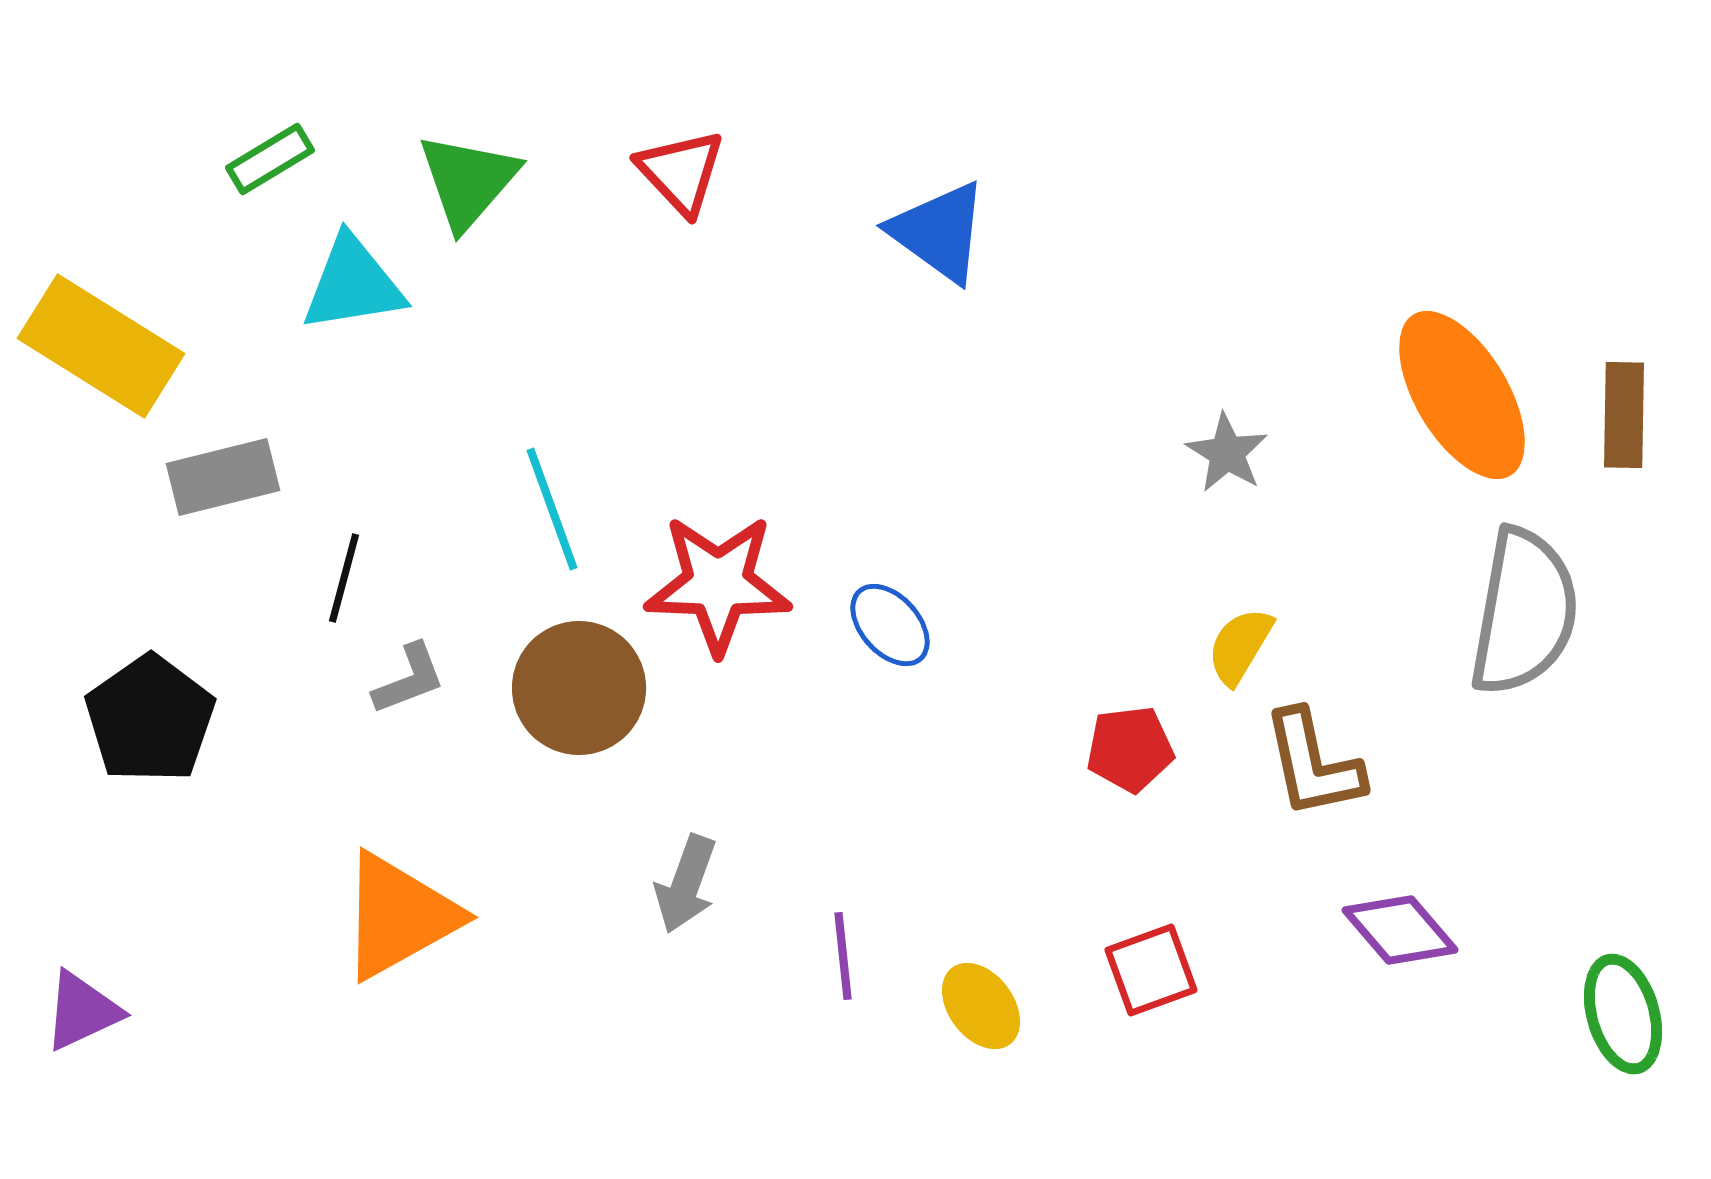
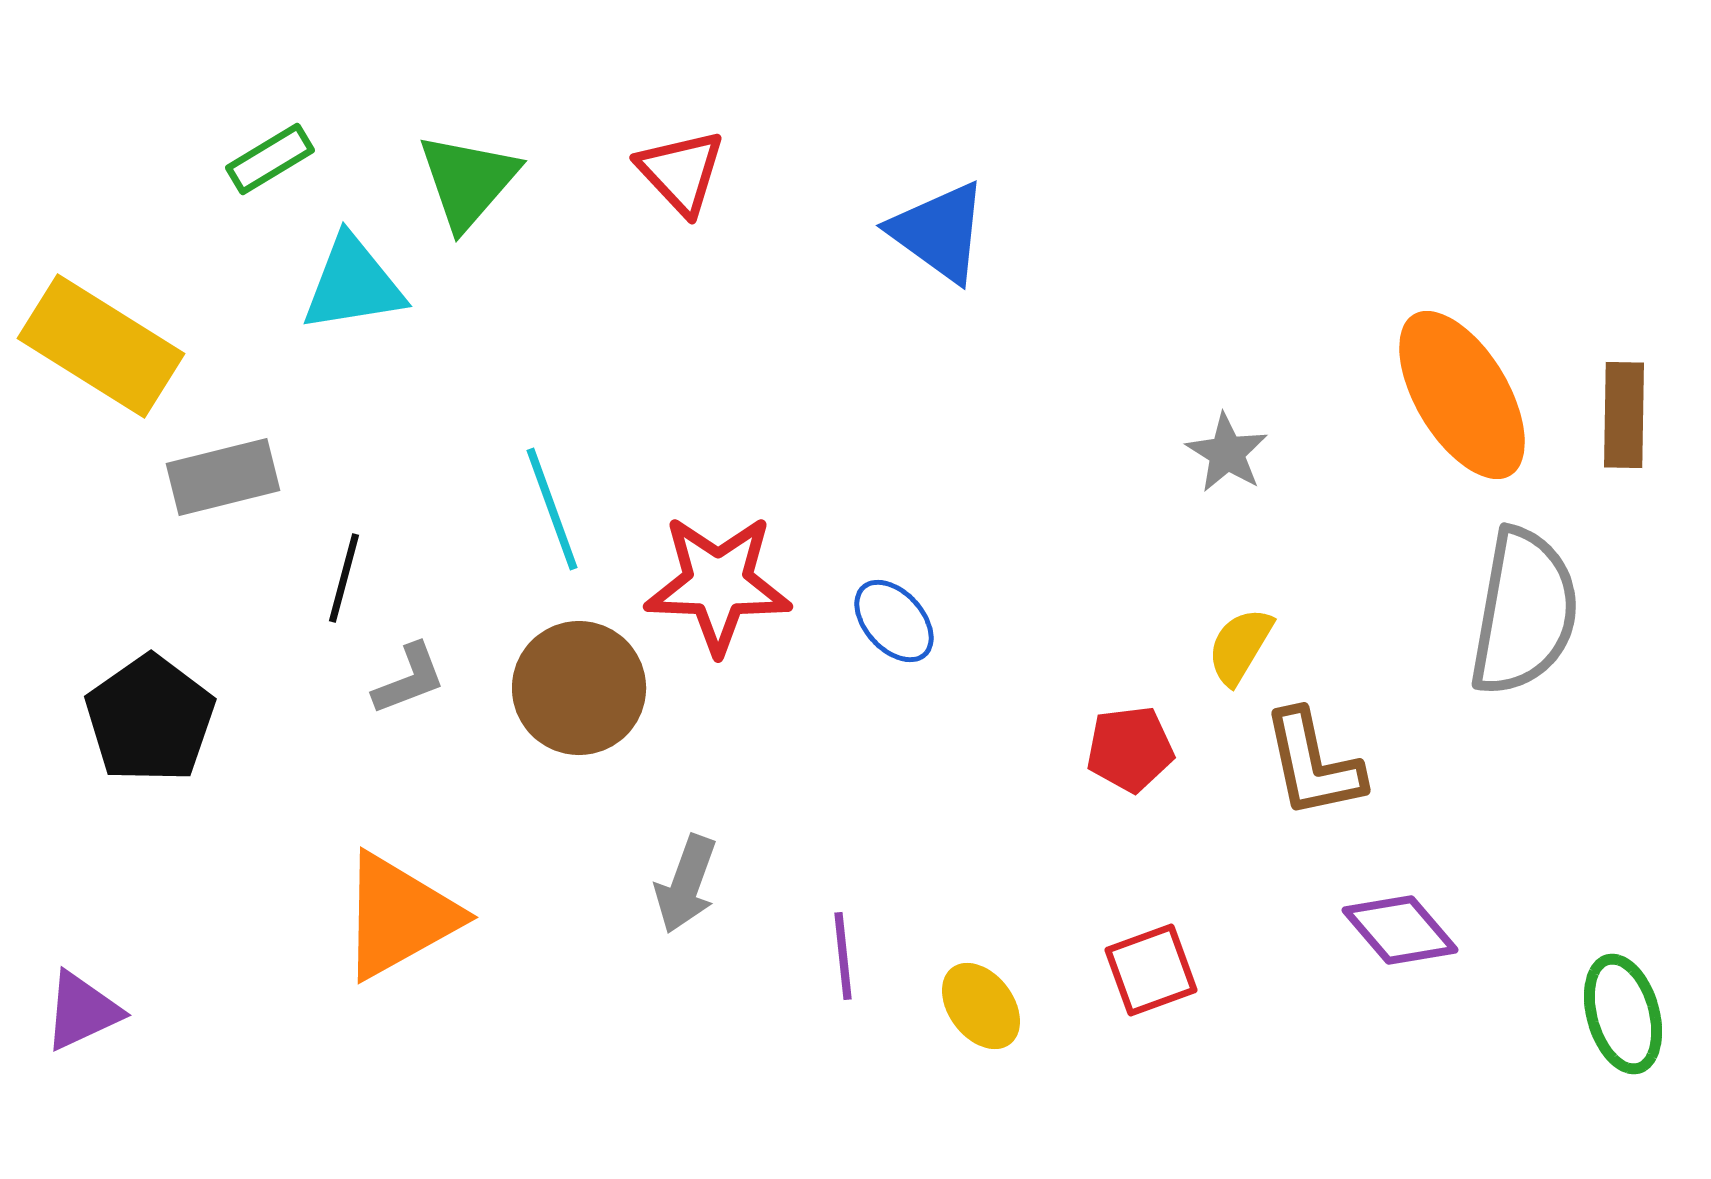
blue ellipse: moved 4 px right, 4 px up
